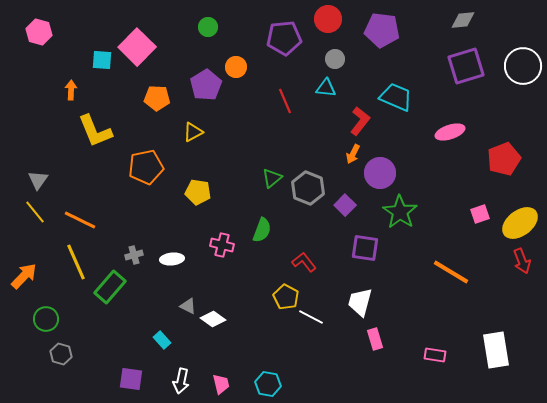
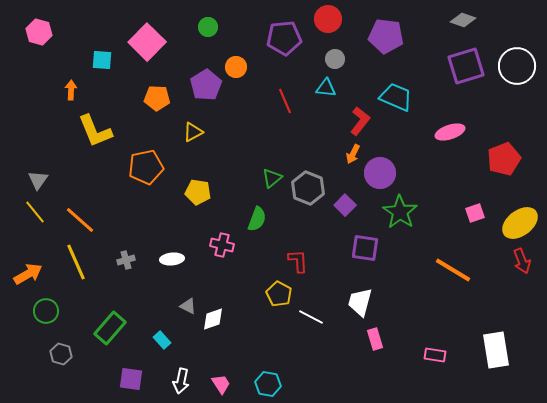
gray diamond at (463, 20): rotated 25 degrees clockwise
purple pentagon at (382, 30): moved 4 px right, 6 px down
pink square at (137, 47): moved 10 px right, 5 px up
white circle at (523, 66): moved 6 px left
pink square at (480, 214): moved 5 px left, 1 px up
orange line at (80, 220): rotated 16 degrees clockwise
green semicircle at (262, 230): moved 5 px left, 11 px up
gray cross at (134, 255): moved 8 px left, 5 px down
red L-shape at (304, 262): moved 6 px left, 1 px up; rotated 35 degrees clockwise
orange line at (451, 272): moved 2 px right, 2 px up
orange arrow at (24, 276): moved 4 px right, 2 px up; rotated 16 degrees clockwise
green rectangle at (110, 287): moved 41 px down
yellow pentagon at (286, 297): moved 7 px left, 3 px up
green circle at (46, 319): moved 8 px up
white diamond at (213, 319): rotated 55 degrees counterclockwise
pink trapezoid at (221, 384): rotated 20 degrees counterclockwise
